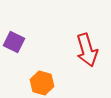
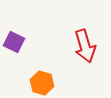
red arrow: moved 2 px left, 4 px up
